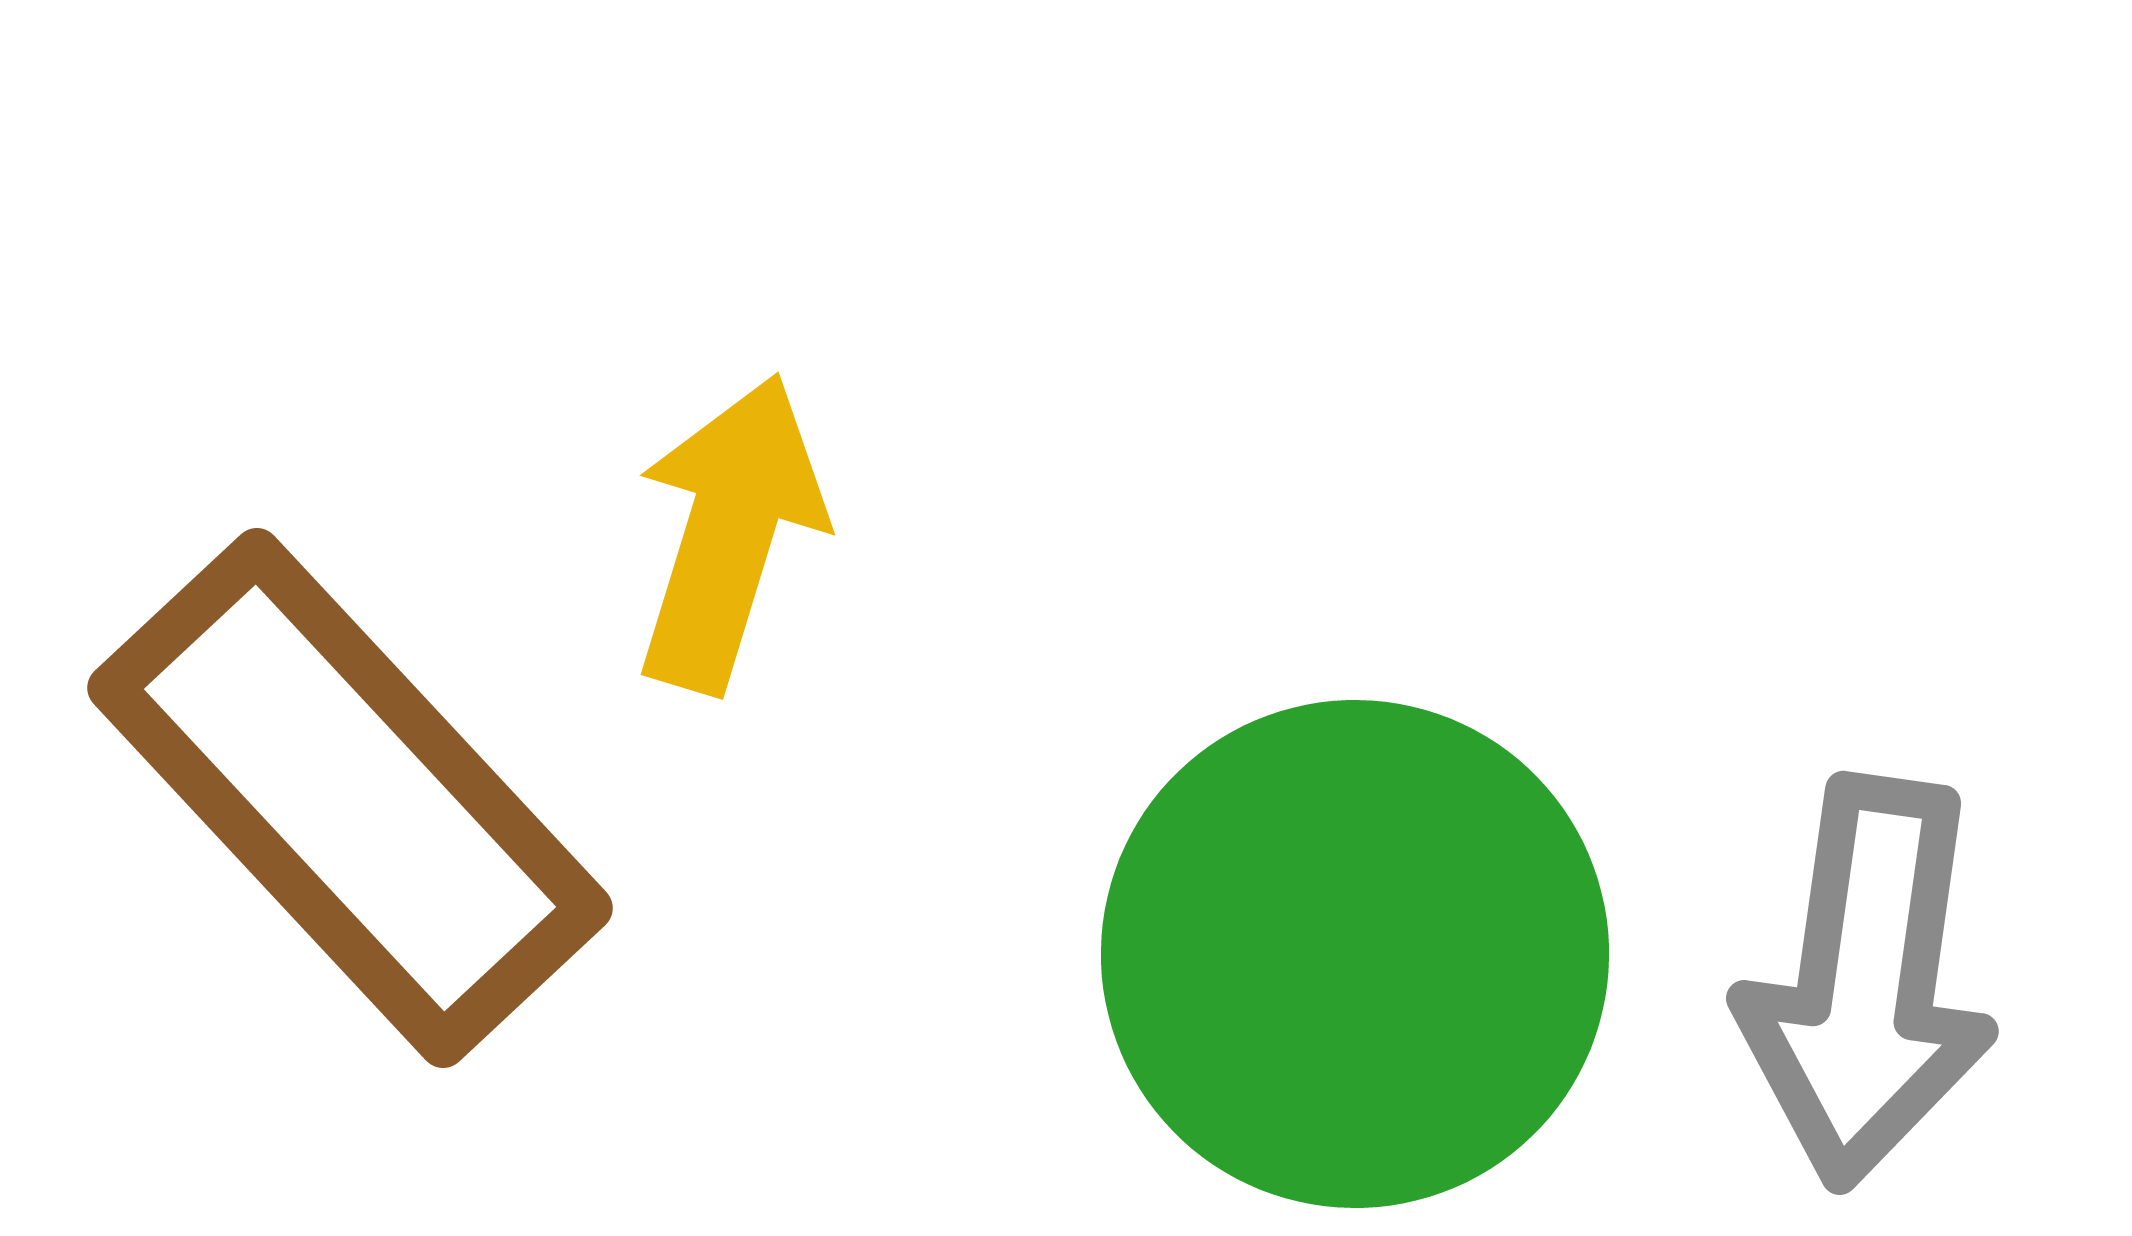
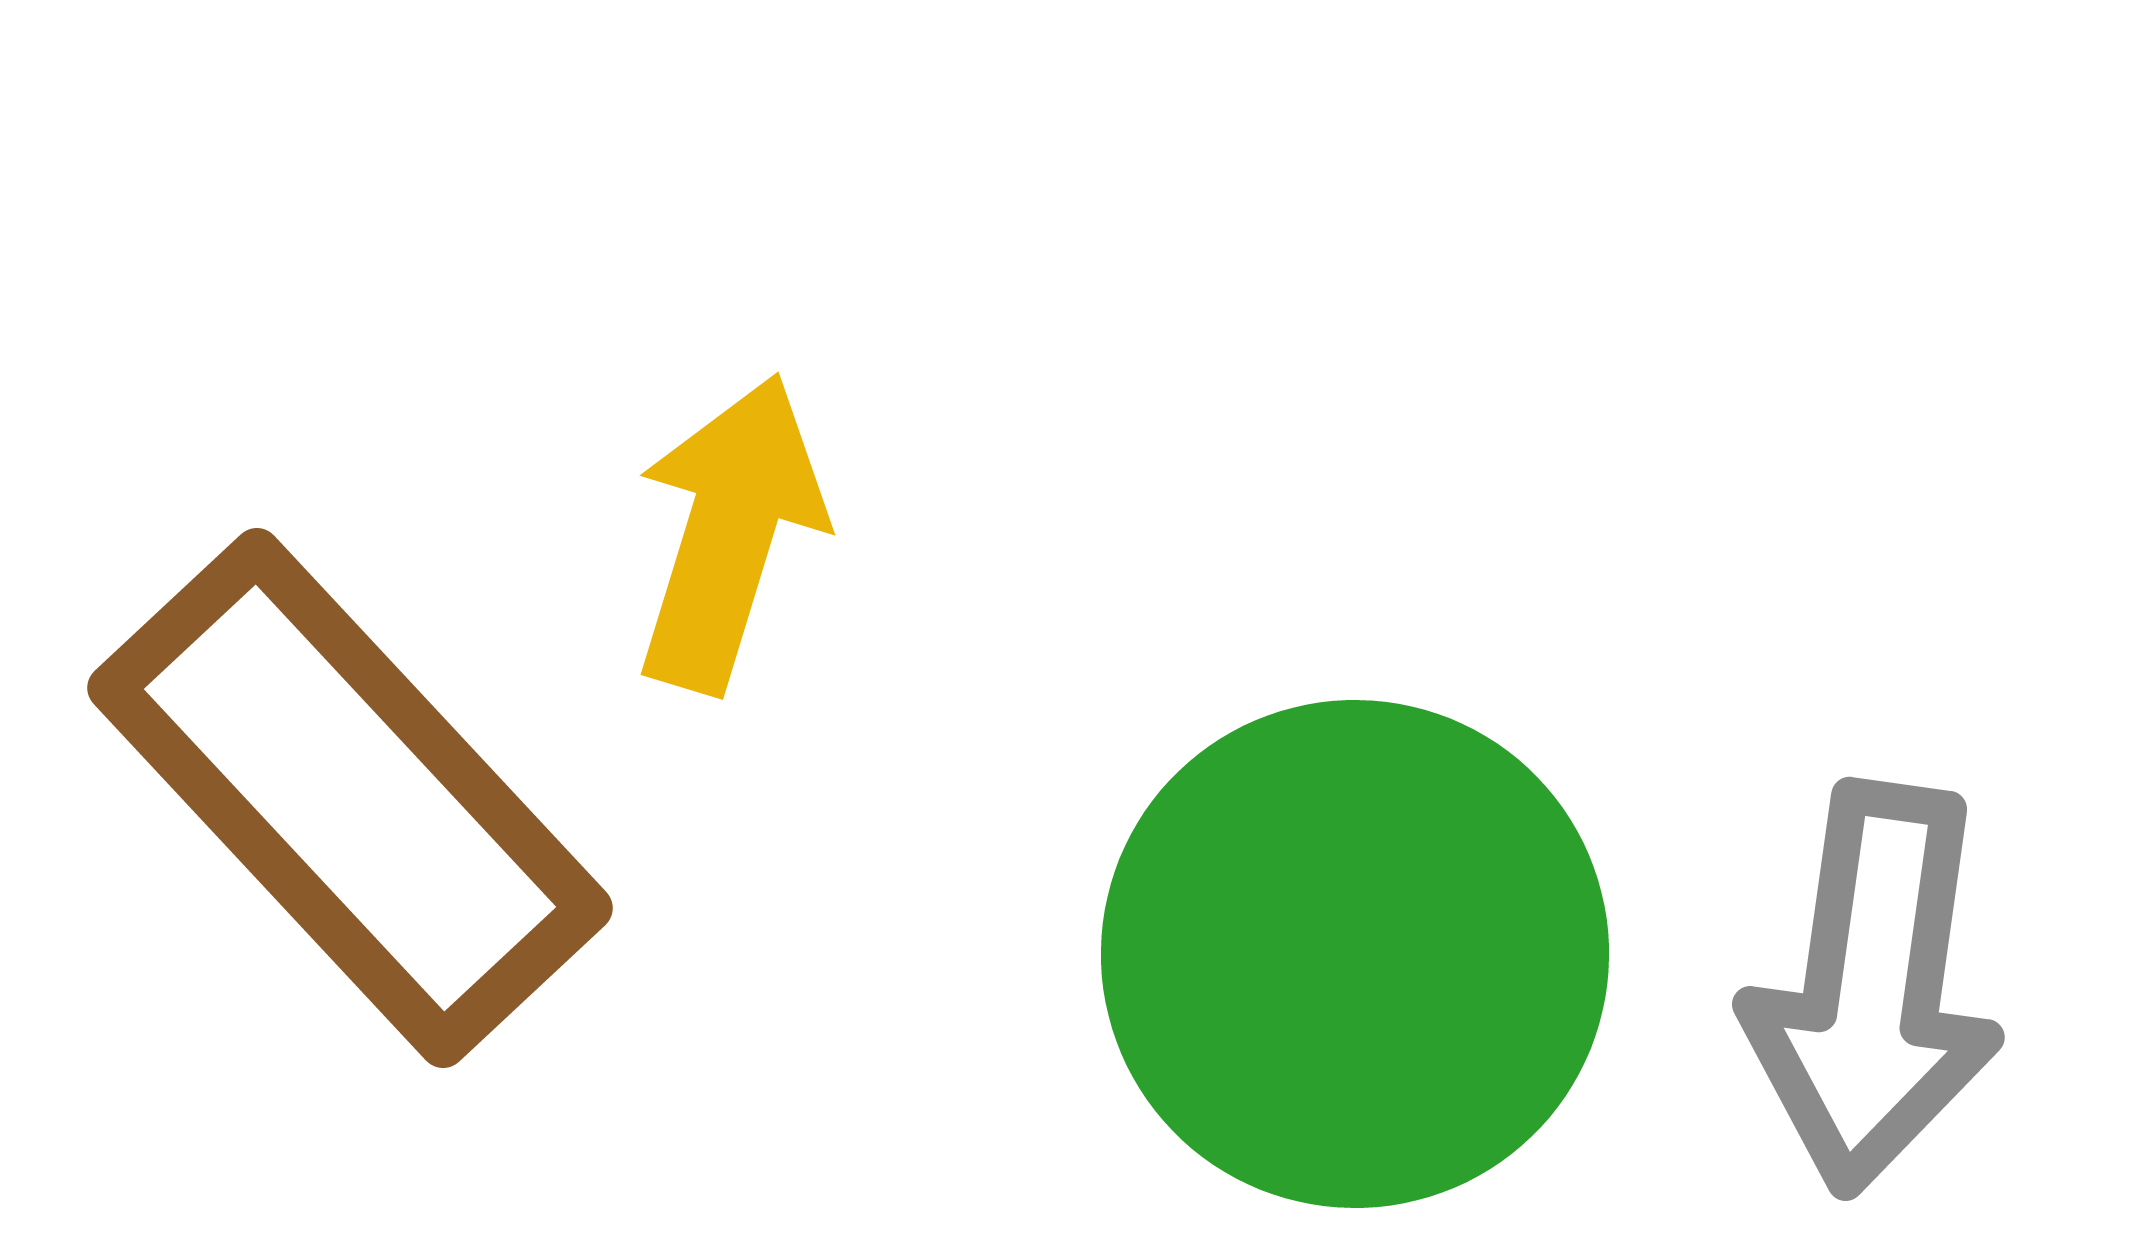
gray arrow: moved 6 px right, 6 px down
